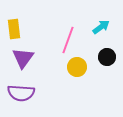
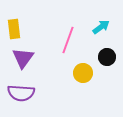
yellow circle: moved 6 px right, 6 px down
